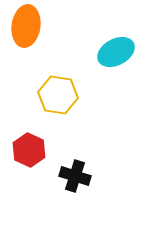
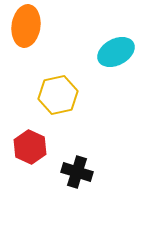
yellow hexagon: rotated 21 degrees counterclockwise
red hexagon: moved 1 px right, 3 px up
black cross: moved 2 px right, 4 px up
